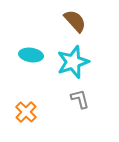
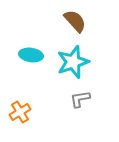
gray L-shape: rotated 85 degrees counterclockwise
orange cross: moved 6 px left; rotated 15 degrees clockwise
